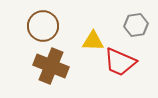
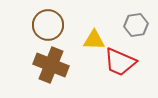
brown circle: moved 5 px right, 1 px up
yellow triangle: moved 1 px right, 1 px up
brown cross: moved 1 px up
